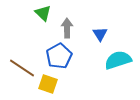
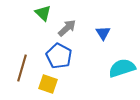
gray arrow: rotated 48 degrees clockwise
blue triangle: moved 3 px right, 1 px up
blue pentagon: rotated 15 degrees counterclockwise
cyan semicircle: moved 4 px right, 8 px down
brown line: rotated 72 degrees clockwise
